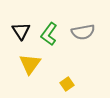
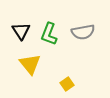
green L-shape: rotated 15 degrees counterclockwise
yellow triangle: rotated 15 degrees counterclockwise
